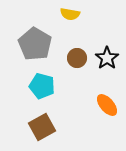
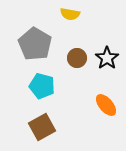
orange ellipse: moved 1 px left
